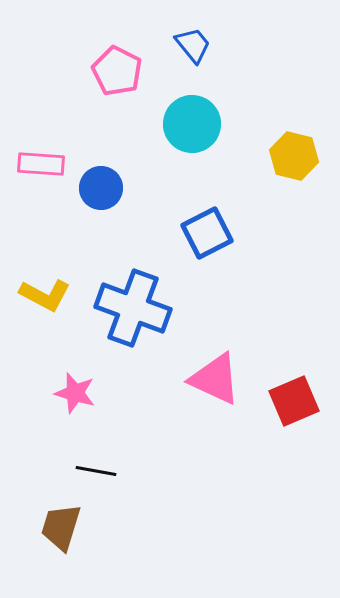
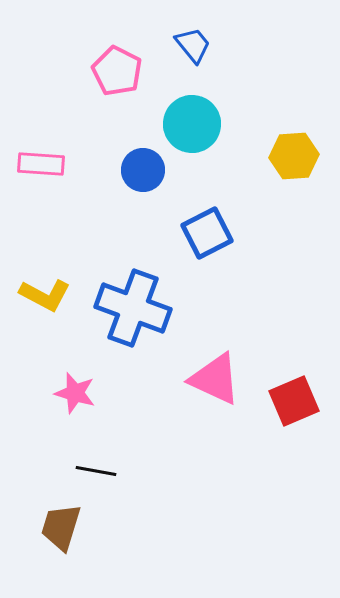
yellow hexagon: rotated 18 degrees counterclockwise
blue circle: moved 42 px right, 18 px up
